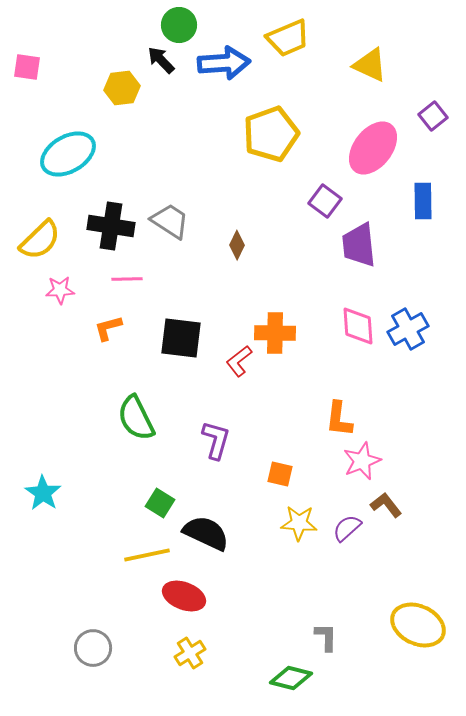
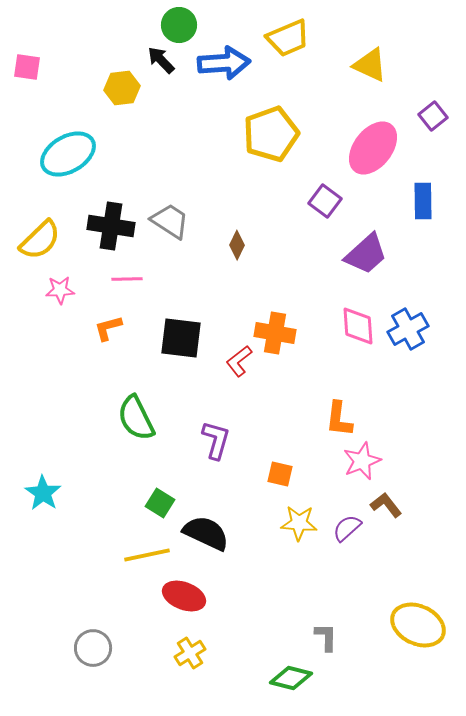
purple trapezoid at (359, 245): moved 7 px right, 9 px down; rotated 126 degrees counterclockwise
orange cross at (275, 333): rotated 9 degrees clockwise
